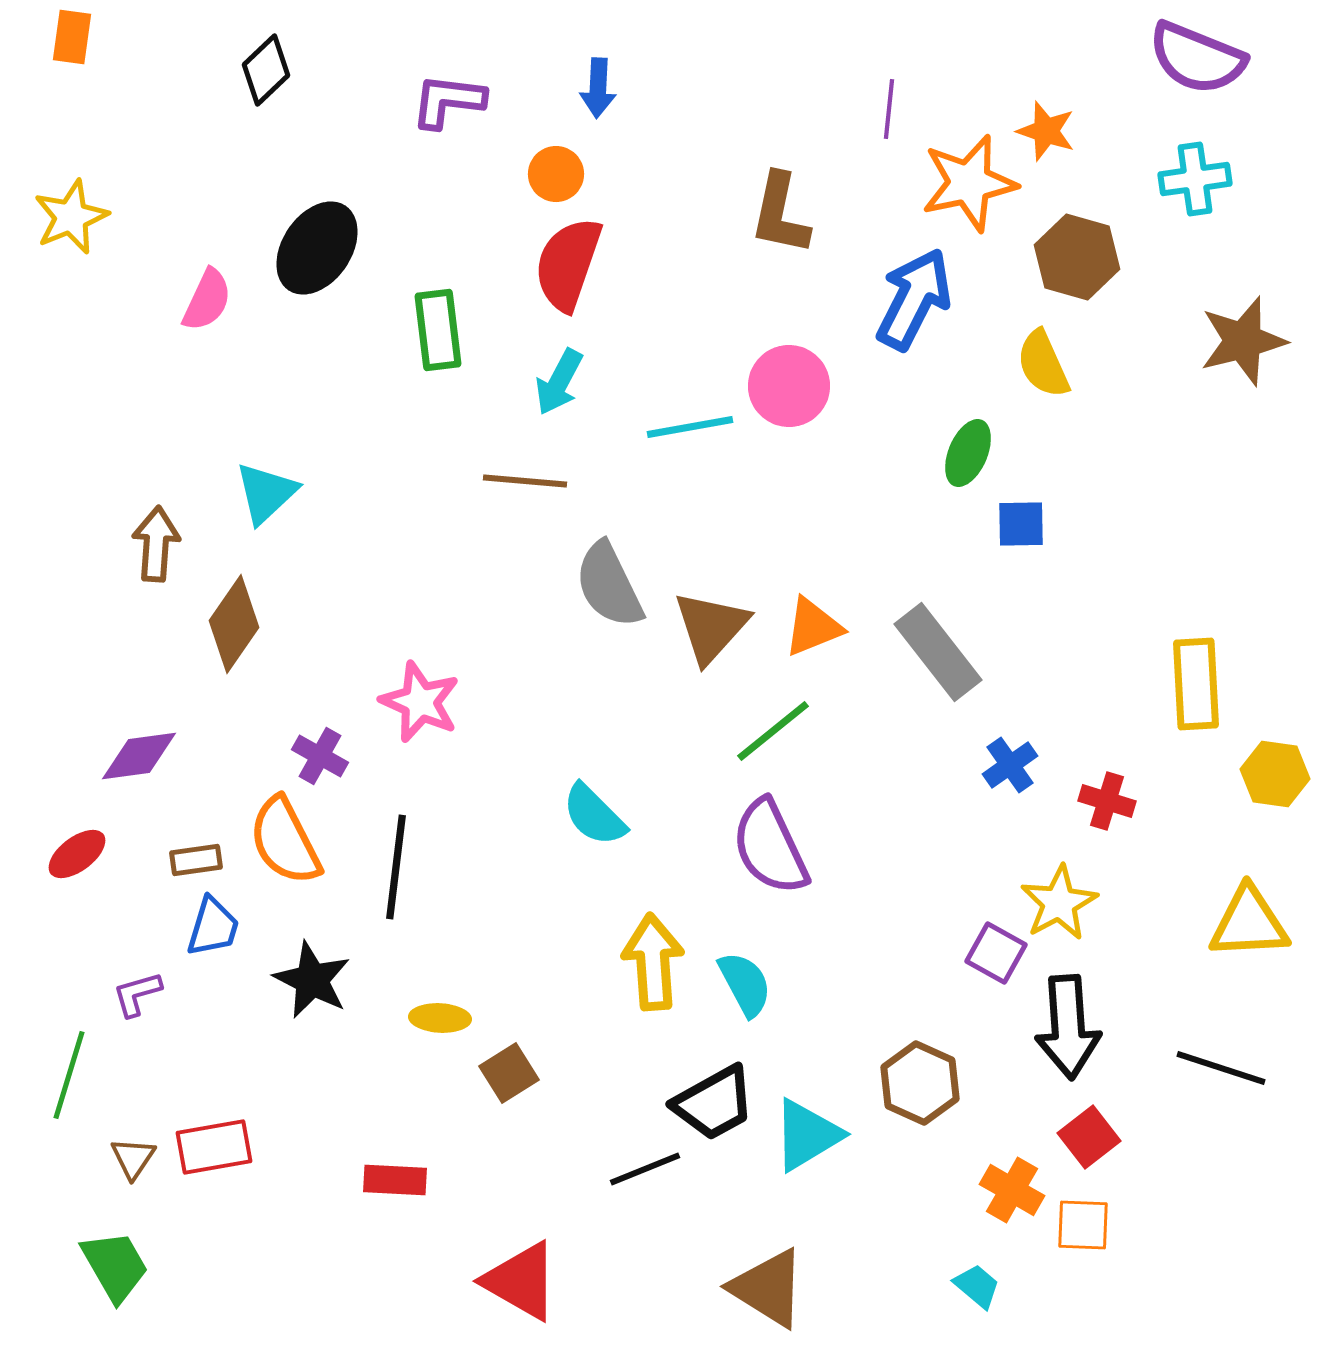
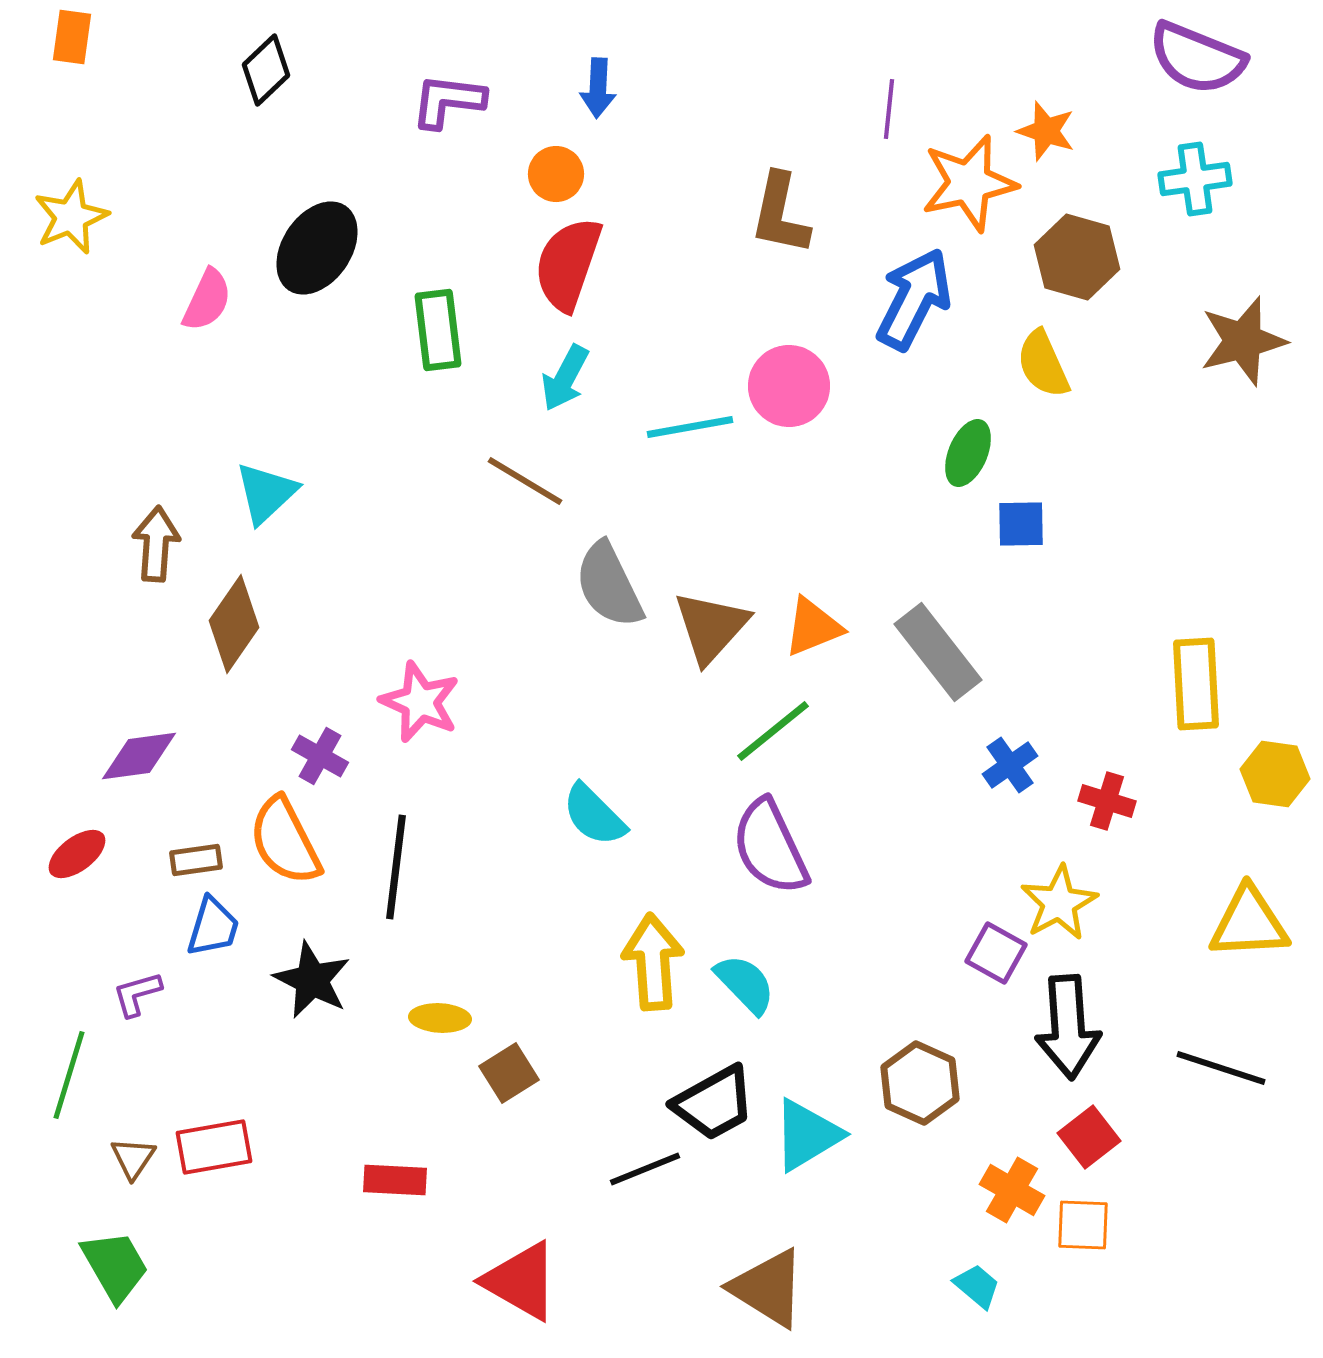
cyan arrow at (559, 382): moved 6 px right, 4 px up
brown line at (525, 481): rotated 26 degrees clockwise
cyan semicircle at (745, 984): rotated 16 degrees counterclockwise
